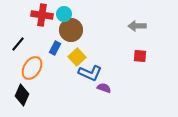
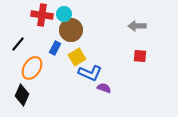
yellow square: rotated 12 degrees clockwise
